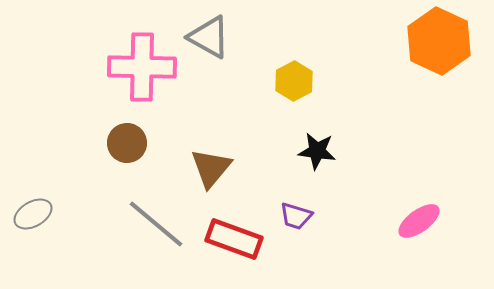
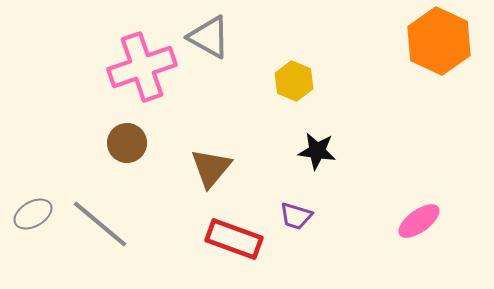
pink cross: rotated 20 degrees counterclockwise
yellow hexagon: rotated 9 degrees counterclockwise
gray line: moved 56 px left
